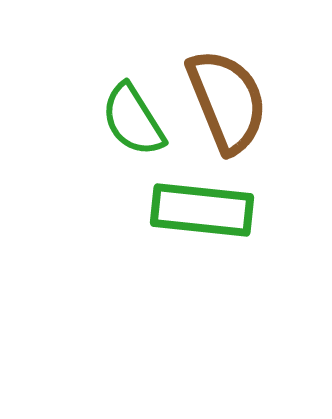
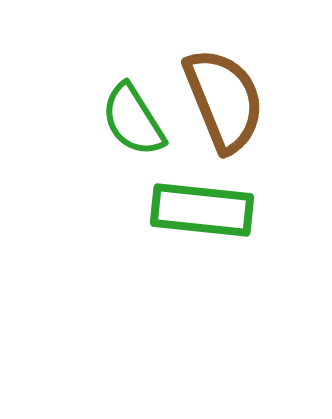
brown semicircle: moved 3 px left, 1 px up
